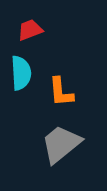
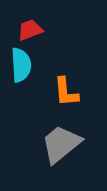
cyan semicircle: moved 8 px up
orange L-shape: moved 5 px right
